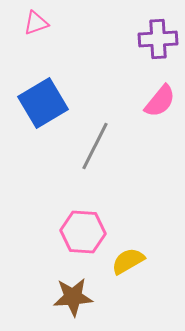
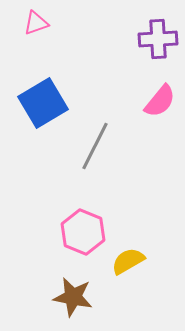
pink hexagon: rotated 18 degrees clockwise
brown star: rotated 15 degrees clockwise
